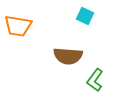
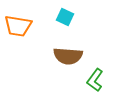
cyan square: moved 20 px left, 1 px down
